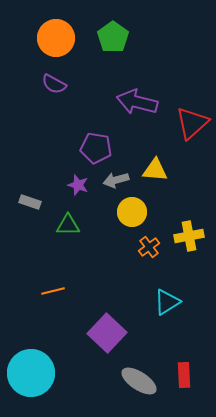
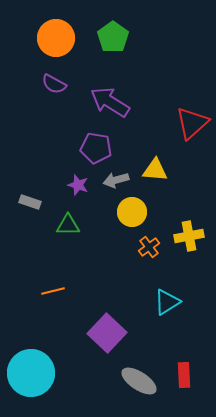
purple arrow: moved 27 px left; rotated 18 degrees clockwise
